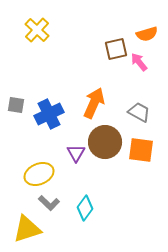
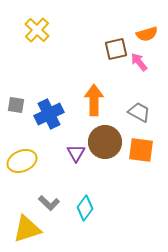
orange arrow: moved 3 px up; rotated 24 degrees counterclockwise
yellow ellipse: moved 17 px left, 13 px up
